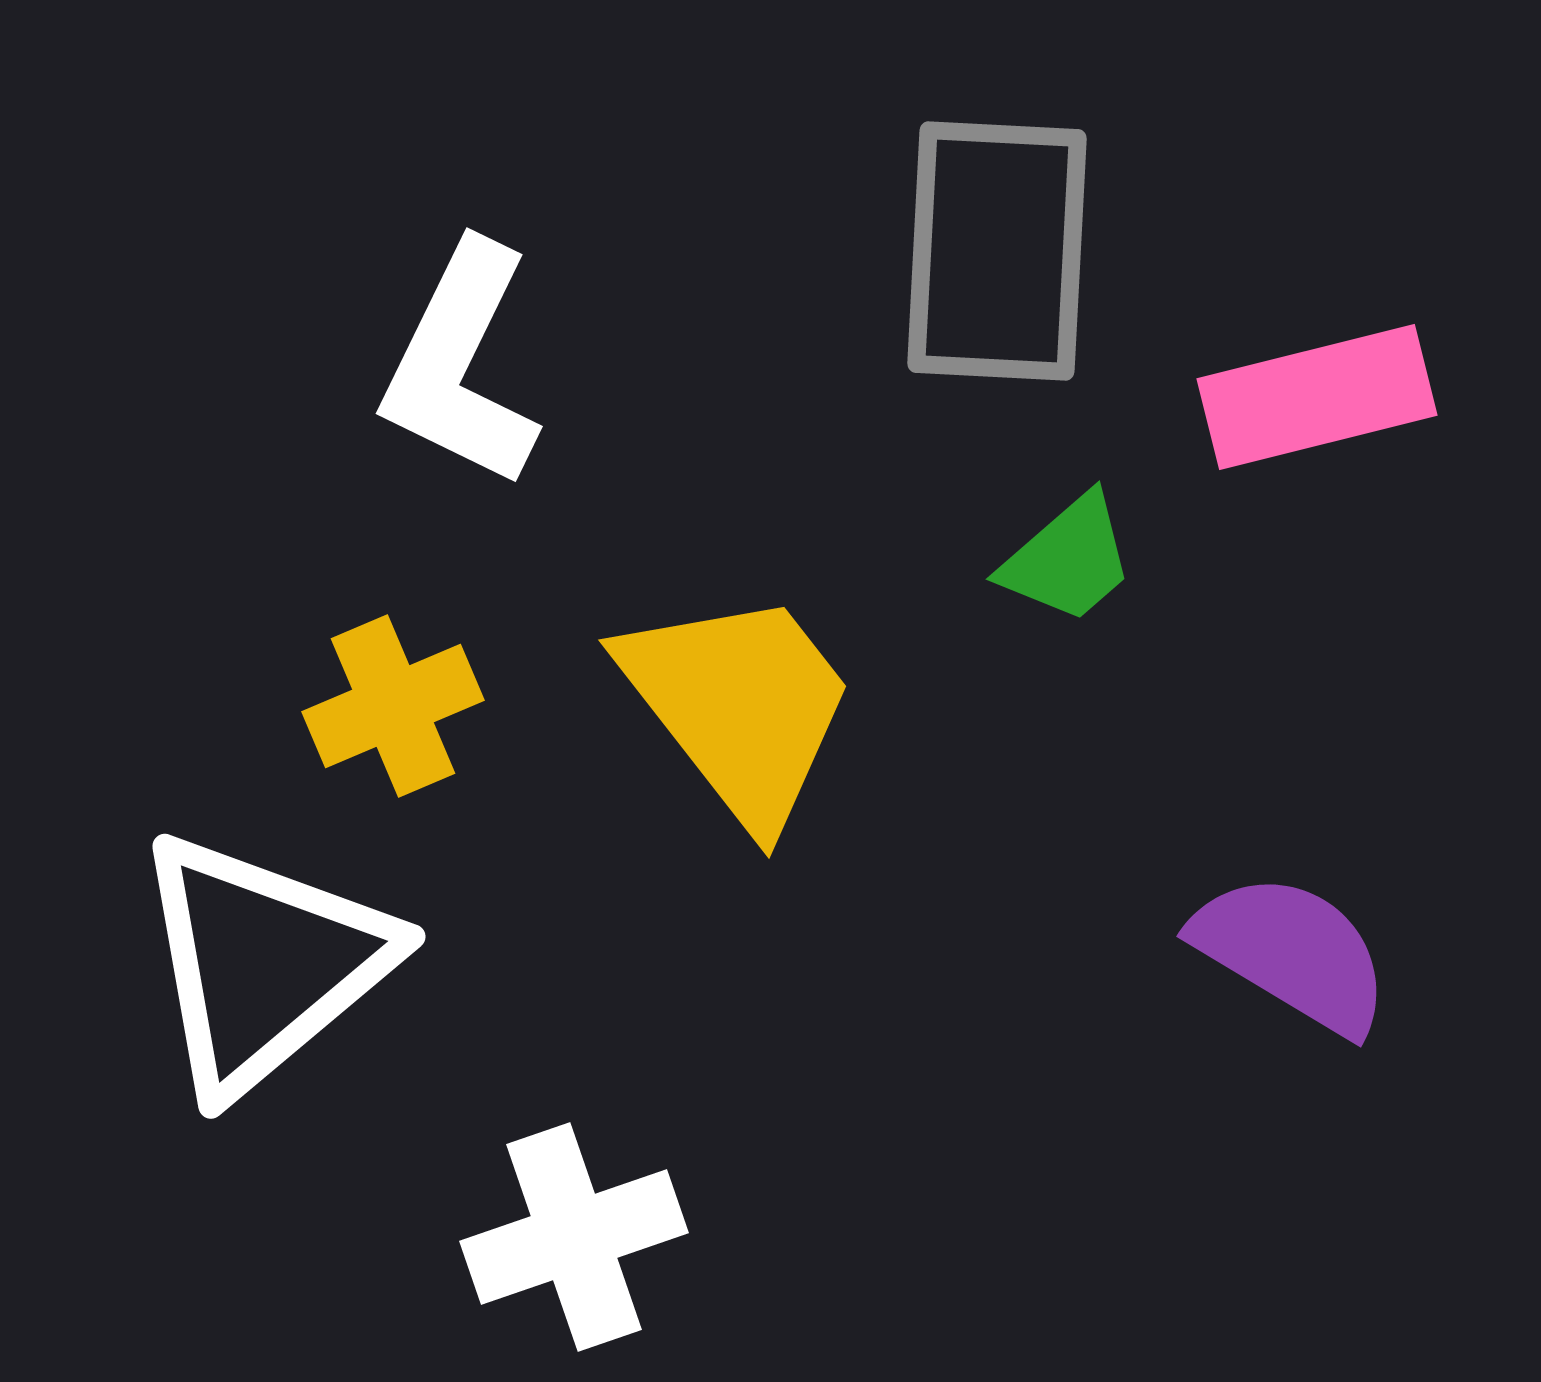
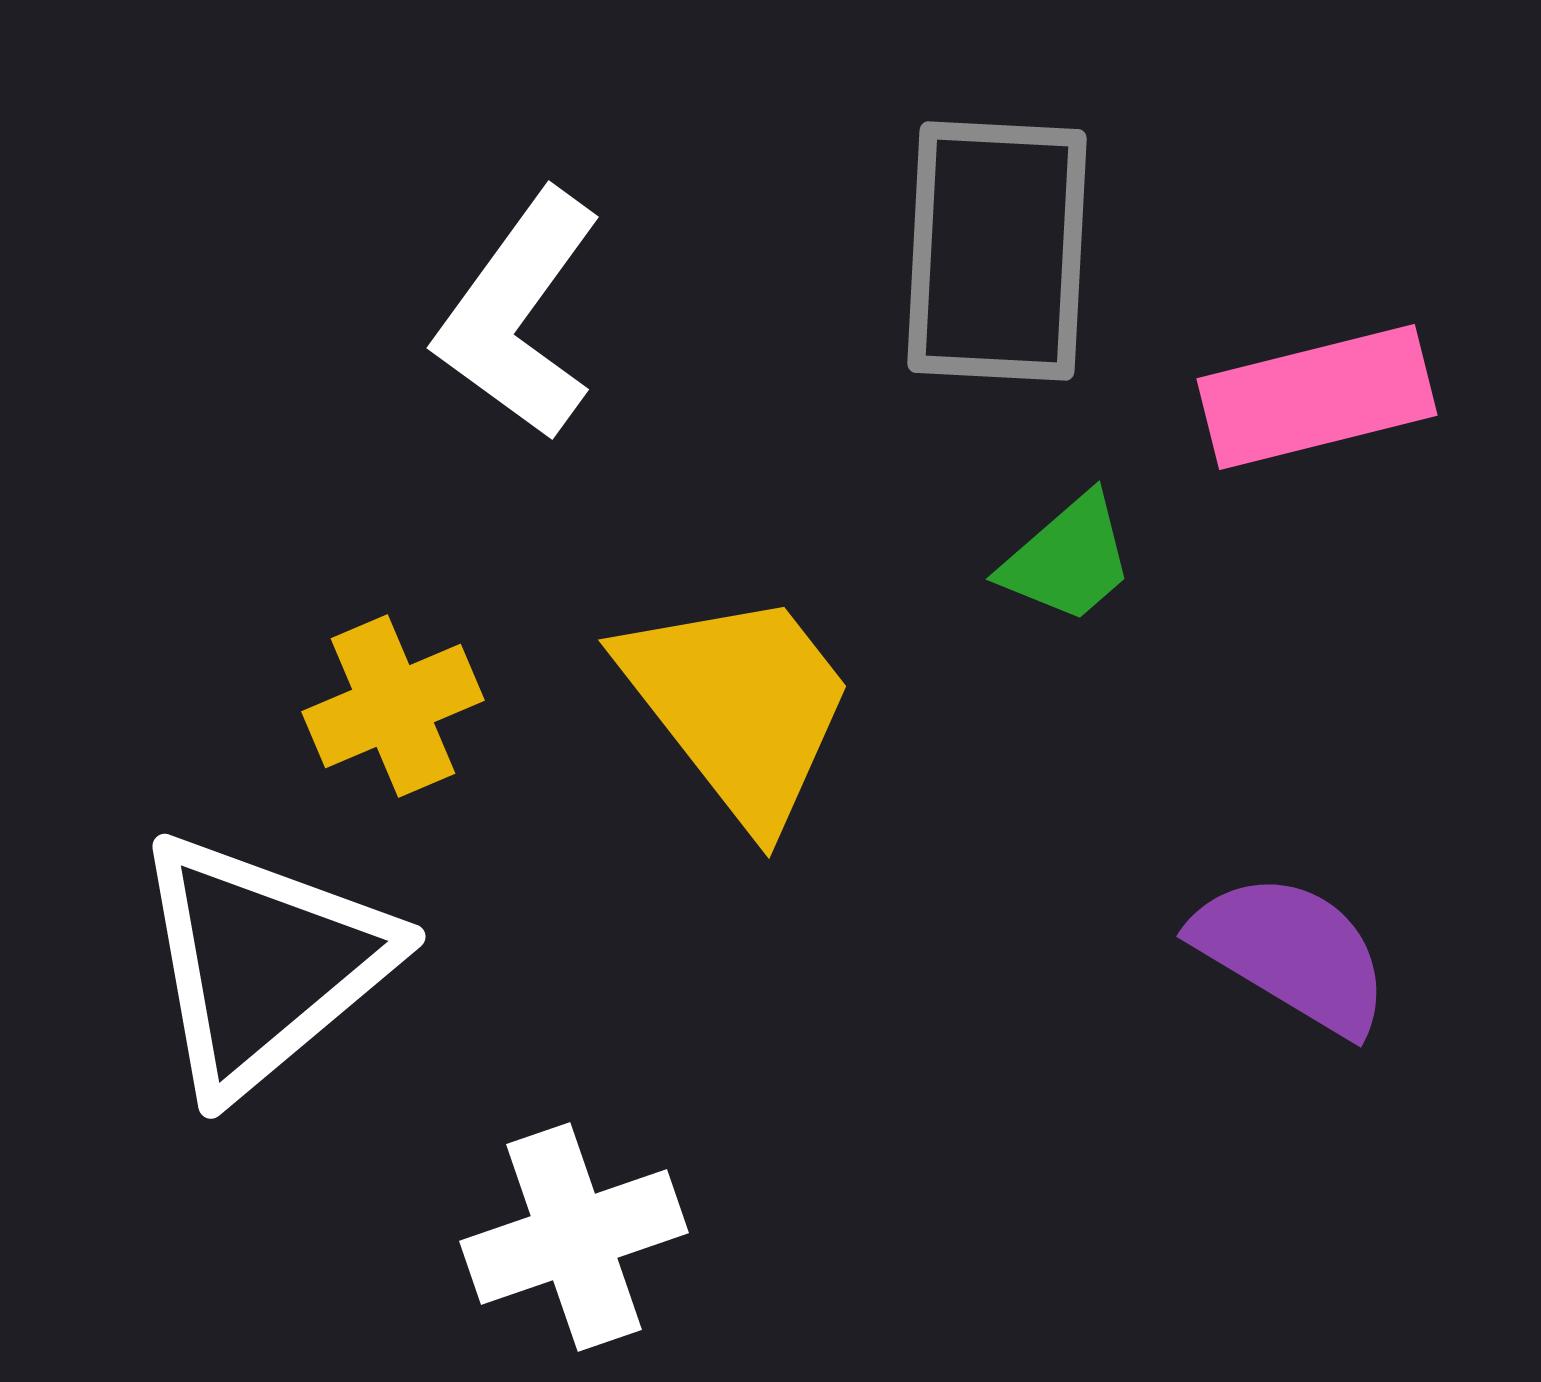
white L-shape: moved 58 px right, 50 px up; rotated 10 degrees clockwise
